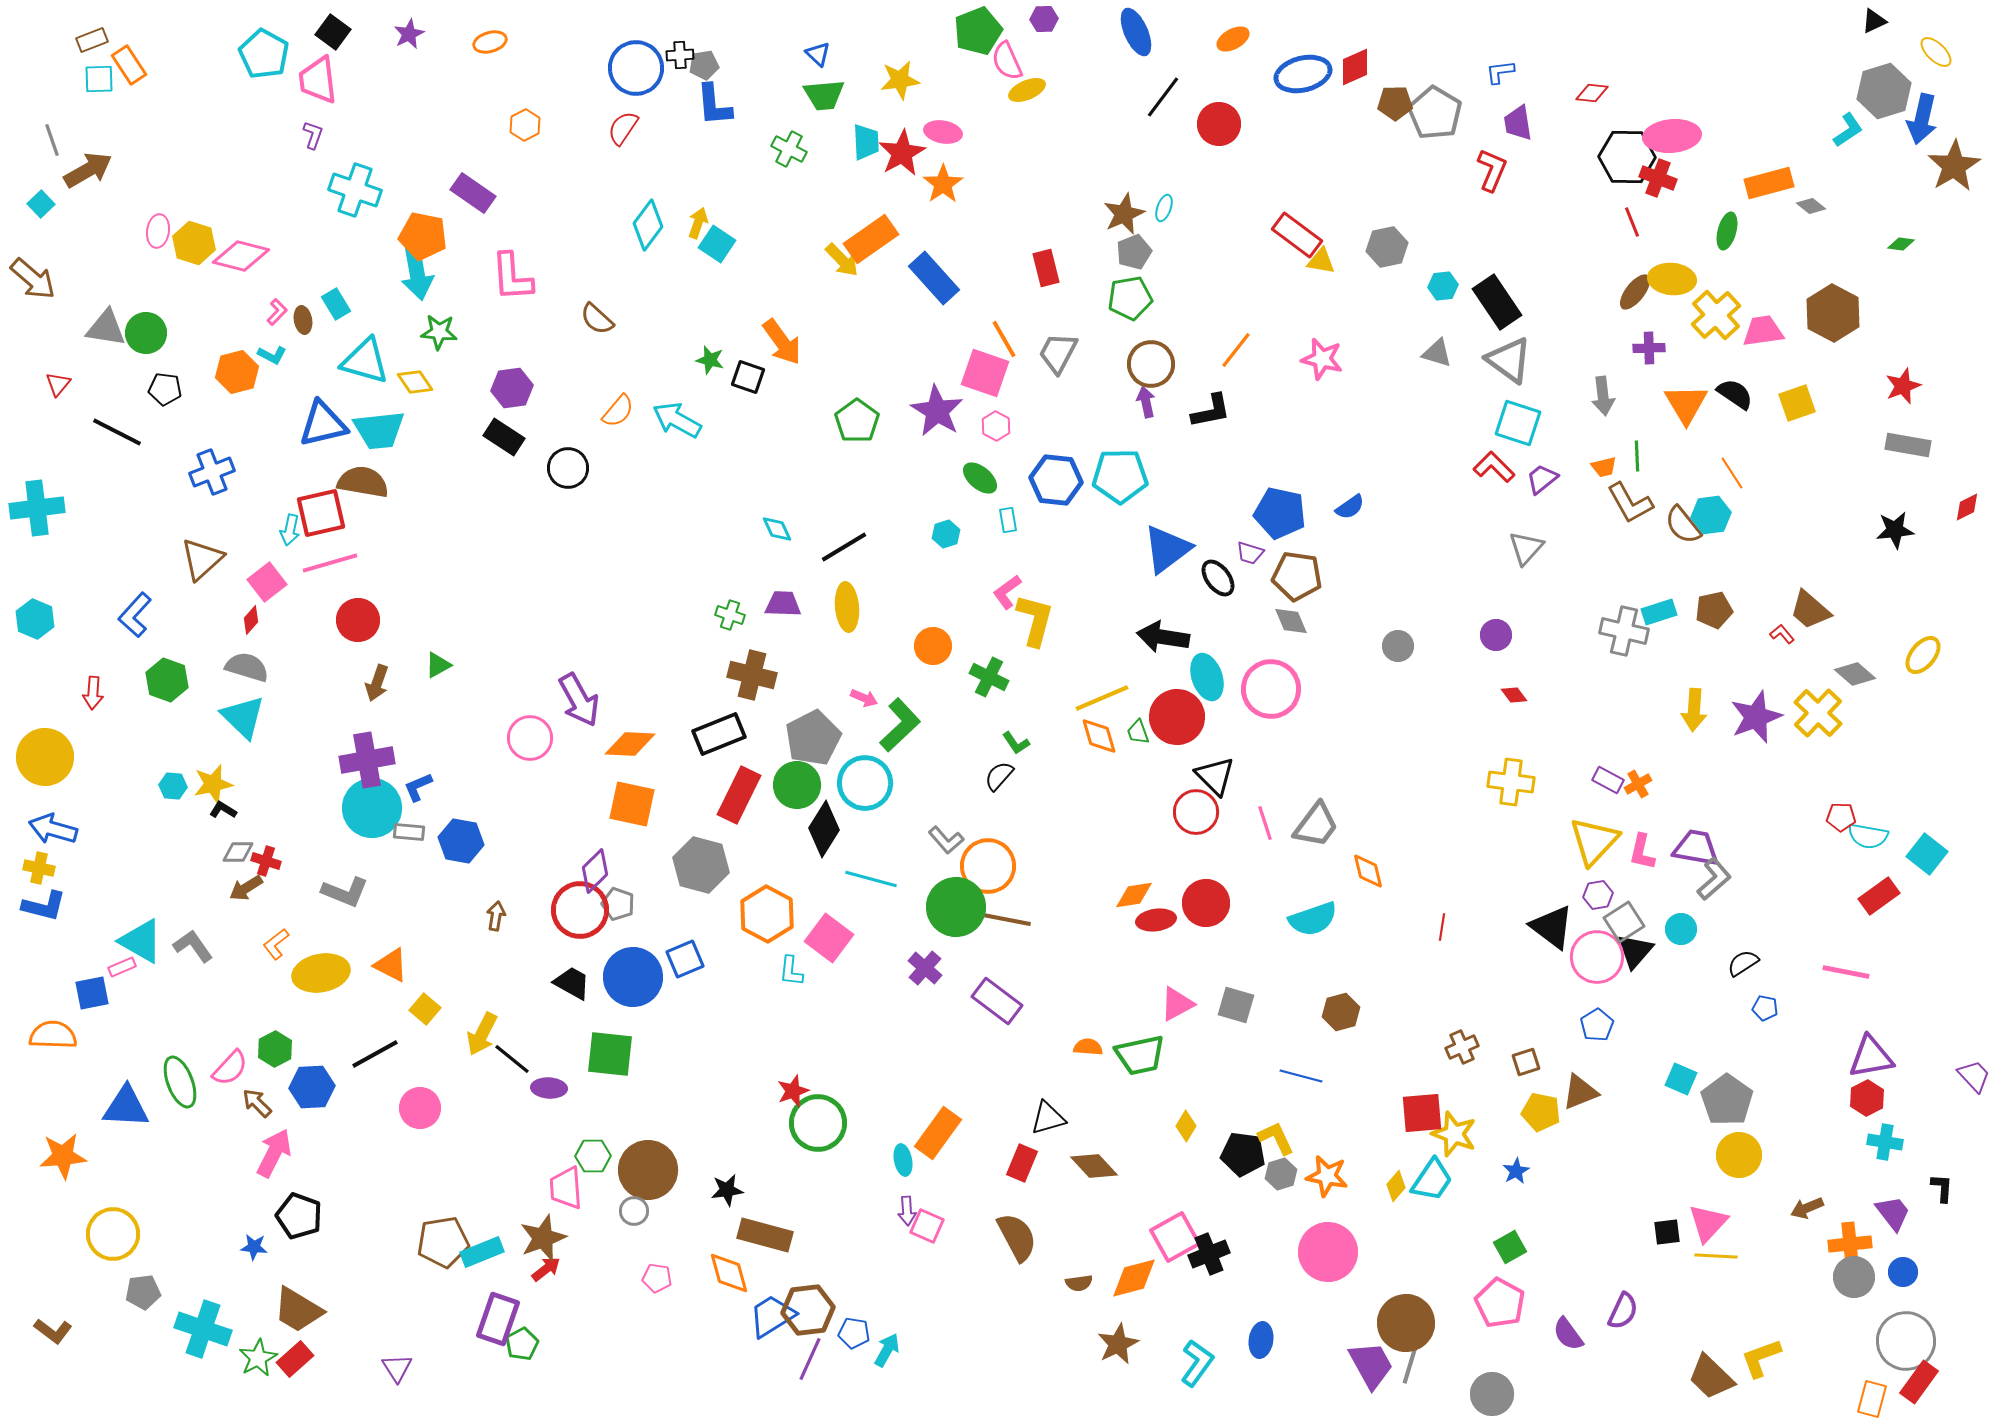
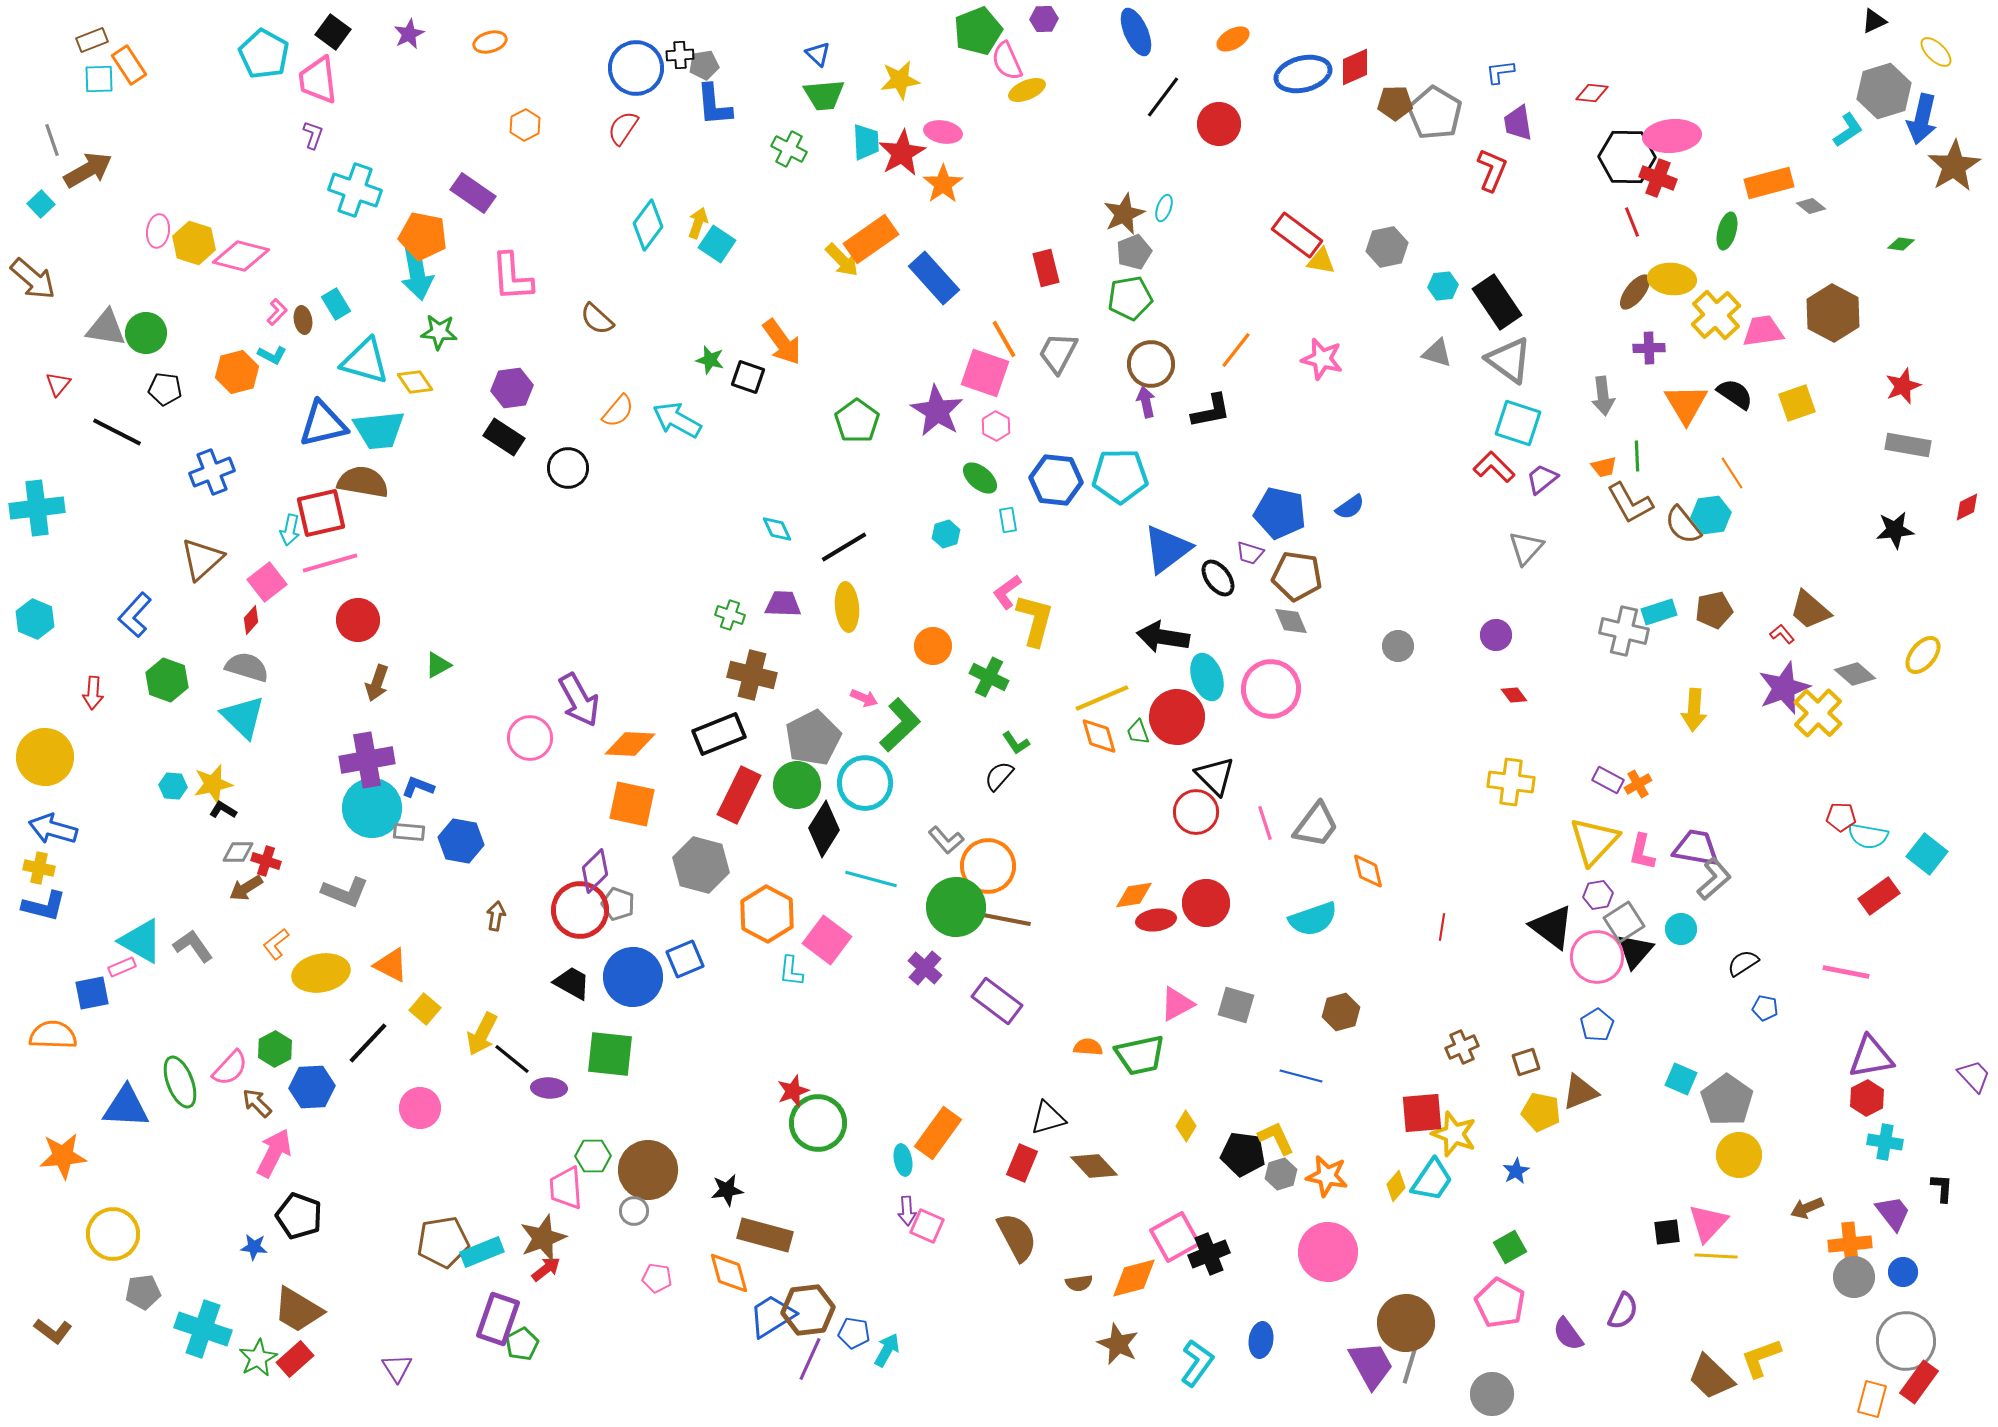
purple star at (1756, 717): moved 28 px right, 29 px up
blue L-shape at (418, 787): rotated 44 degrees clockwise
pink square at (829, 938): moved 2 px left, 2 px down
black line at (375, 1054): moved 7 px left, 11 px up; rotated 18 degrees counterclockwise
brown star at (1118, 1344): rotated 21 degrees counterclockwise
